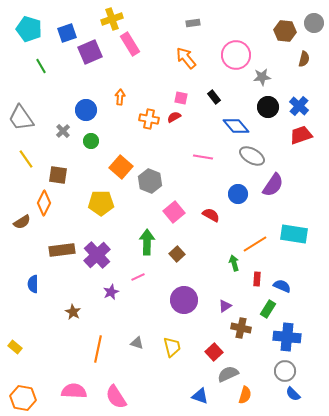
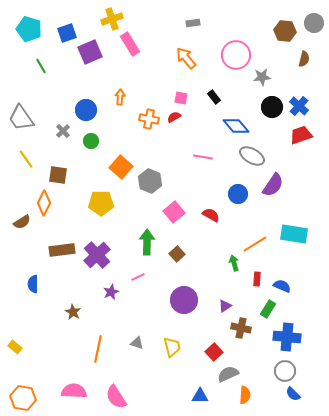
black circle at (268, 107): moved 4 px right
orange semicircle at (245, 395): rotated 12 degrees counterclockwise
blue triangle at (200, 396): rotated 18 degrees counterclockwise
